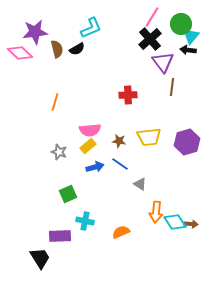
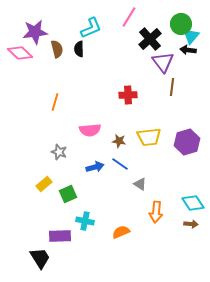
pink line: moved 23 px left
black semicircle: moved 2 px right; rotated 119 degrees clockwise
yellow rectangle: moved 44 px left, 38 px down
cyan diamond: moved 18 px right, 19 px up
